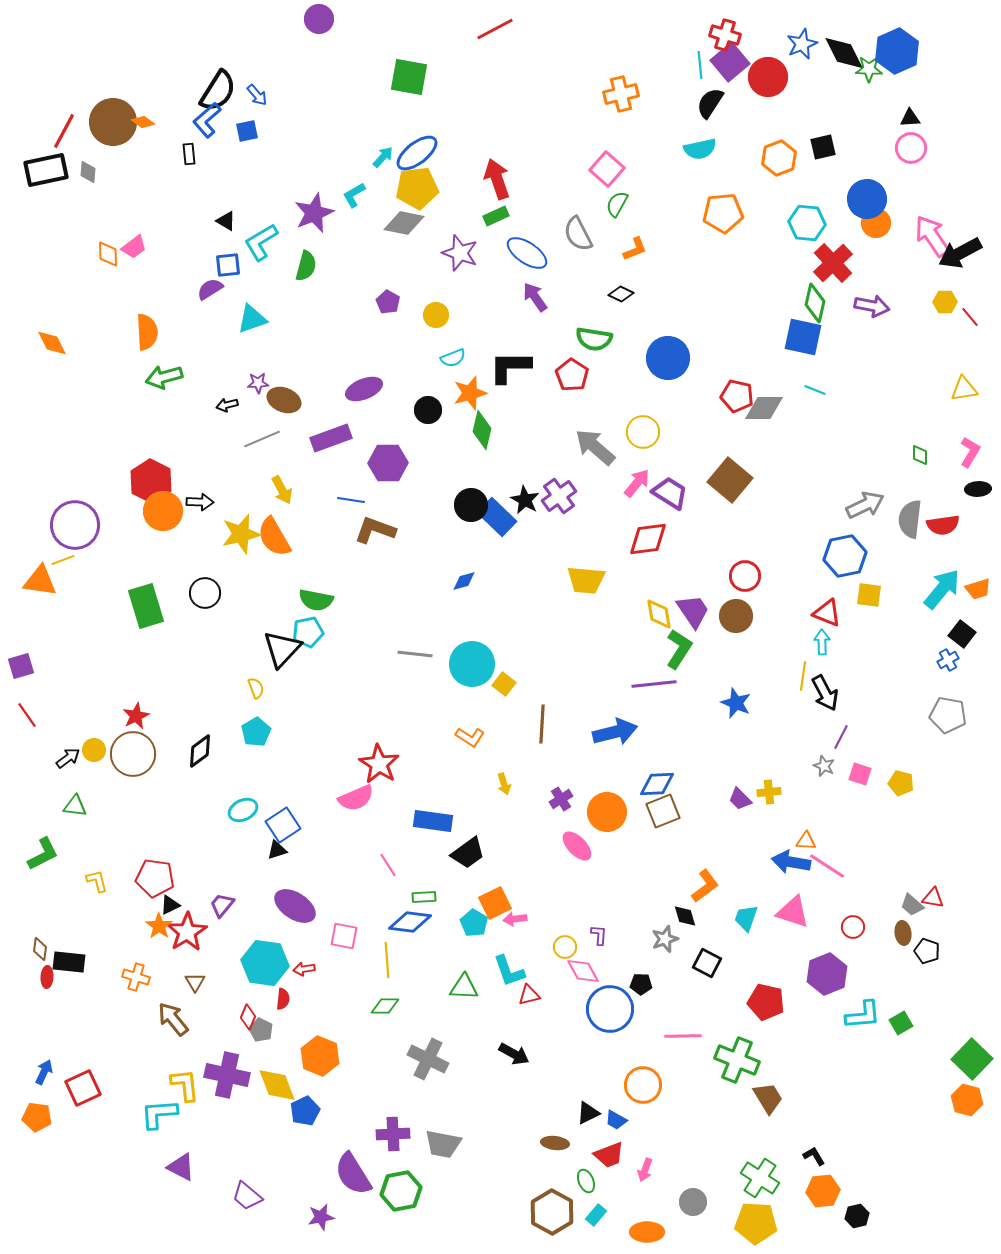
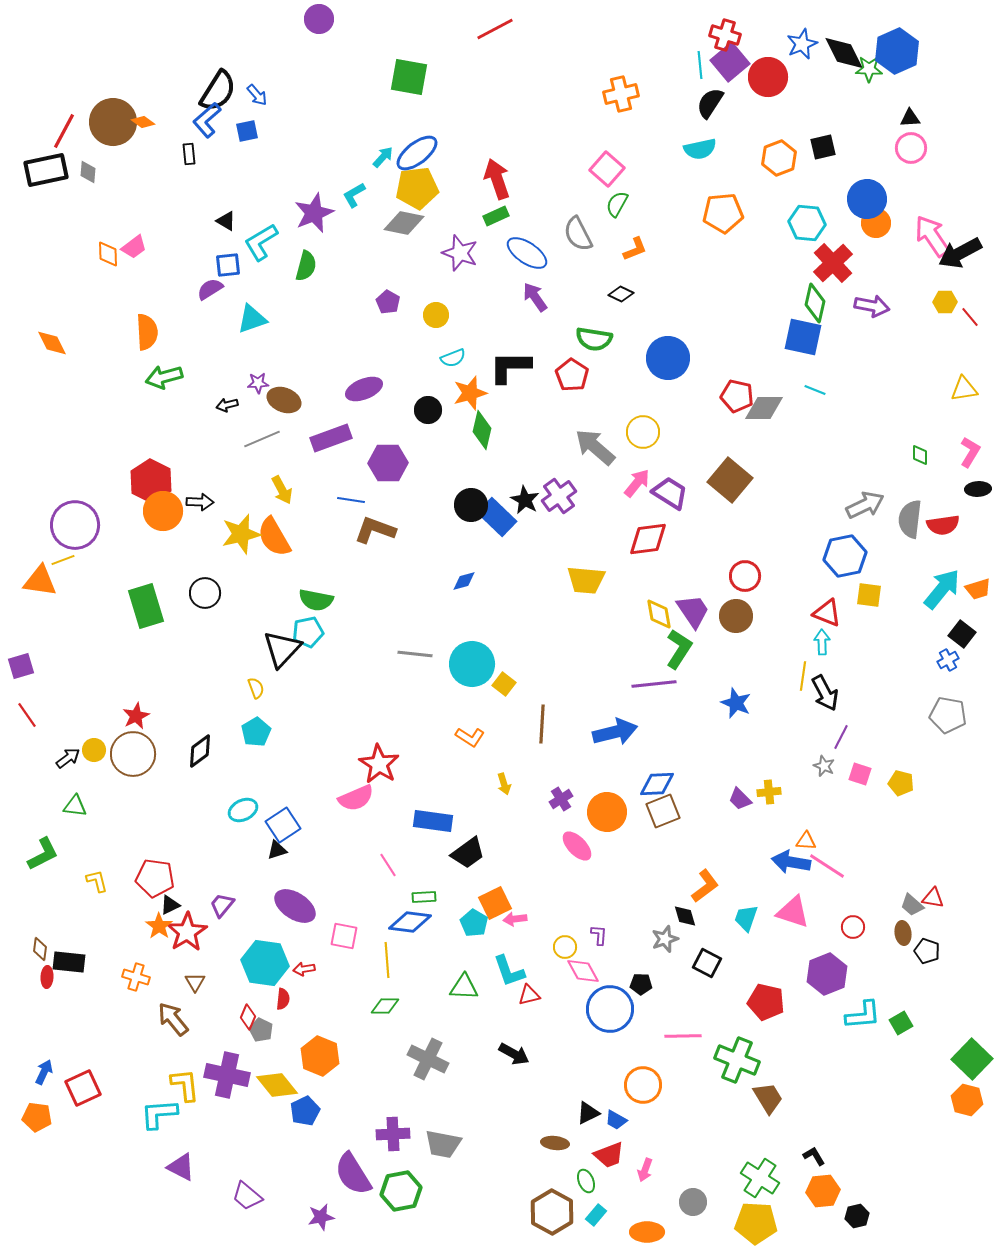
yellow diamond at (277, 1085): rotated 18 degrees counterclockwise
